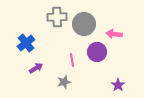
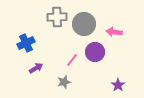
pink arrow: moved 2 px up
blue cross: rotated 12 degrees clockwise
purple circle: moved 2 px left
pink line: rotated 48 degrees clockwise
